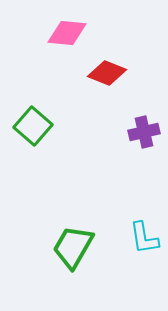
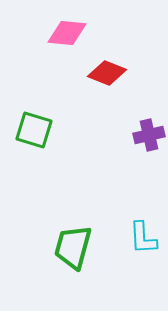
green square: moved 1 px right, 4 px down; rotated 24 degrees counterclockwise
purple cross: moved 5 px right, 3 px down
cyan L-shape: moved 1 px left; rotated 6 degrees clockwise
green trapezoid: rotated 15 degrees counterclockwise
